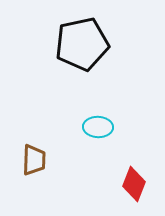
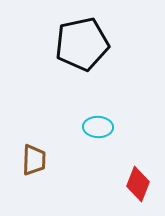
red diamond: moved 4 px right
